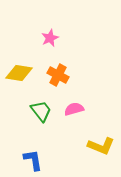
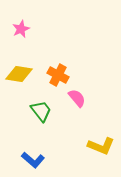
pink star: moved 29 px left, 9 px up
yellow diamond: moved 1 px down
pink semicircle: moved 3 px right, 11 px up; rotated 66 degrees clockwise
blue L-shape: rotated 140 degrees clockwise
